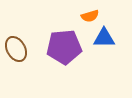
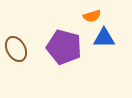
orange semicircle: moved 2 px right
purple pentagon: rotated 20 degrees clockwise
